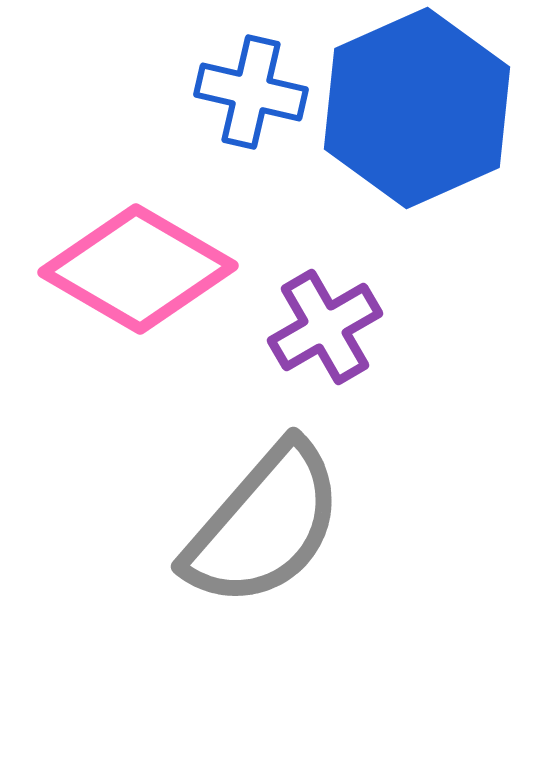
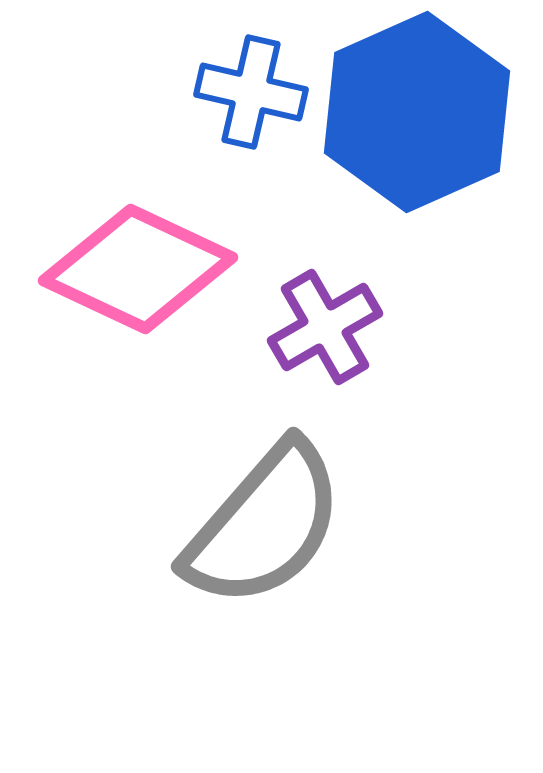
blue hexagon: moved 4 px down
pink diamond: rotated 5 degrees counterclockwise
